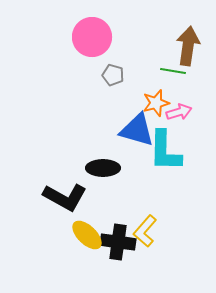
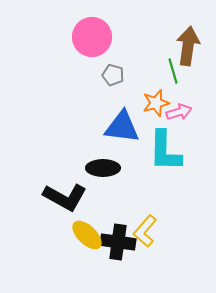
green line: rotated 65 degrees clockwise
blue triangle: moved 15 px left, 3 px up; rotated 9 degrees counterclockwise
